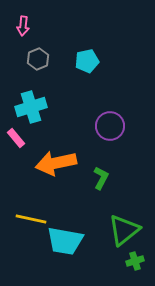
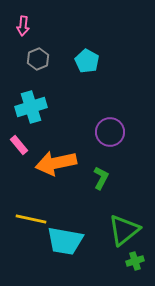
cyan pentagon: rotated 30 degrees counterclockwise
purple circle: moved 6 px down
pink rectangle: moved 3 px right, 7 px down
